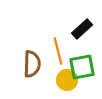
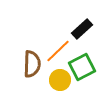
orange line: rotated 60 degrees clockwise
green square: rotated 16 degrees counterclockwise
yellow circle: moved 7 px left
